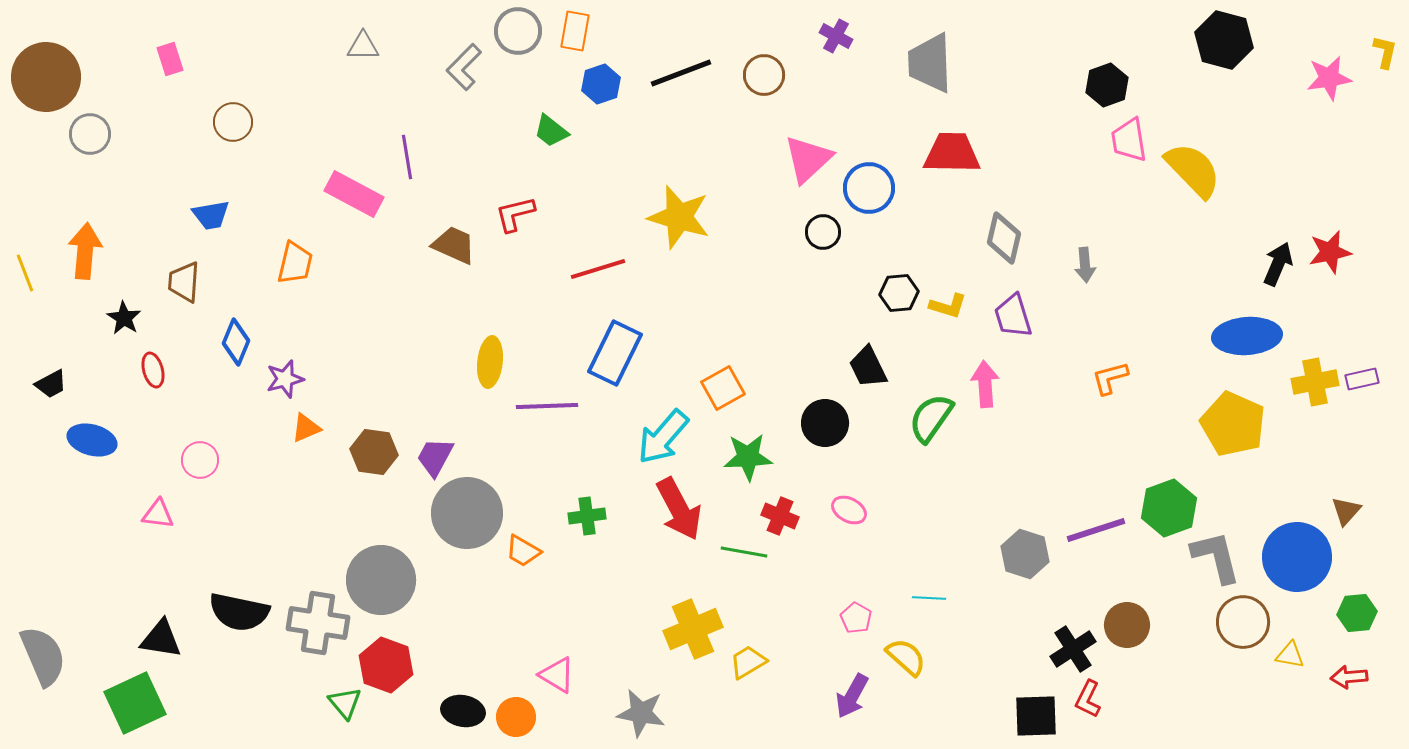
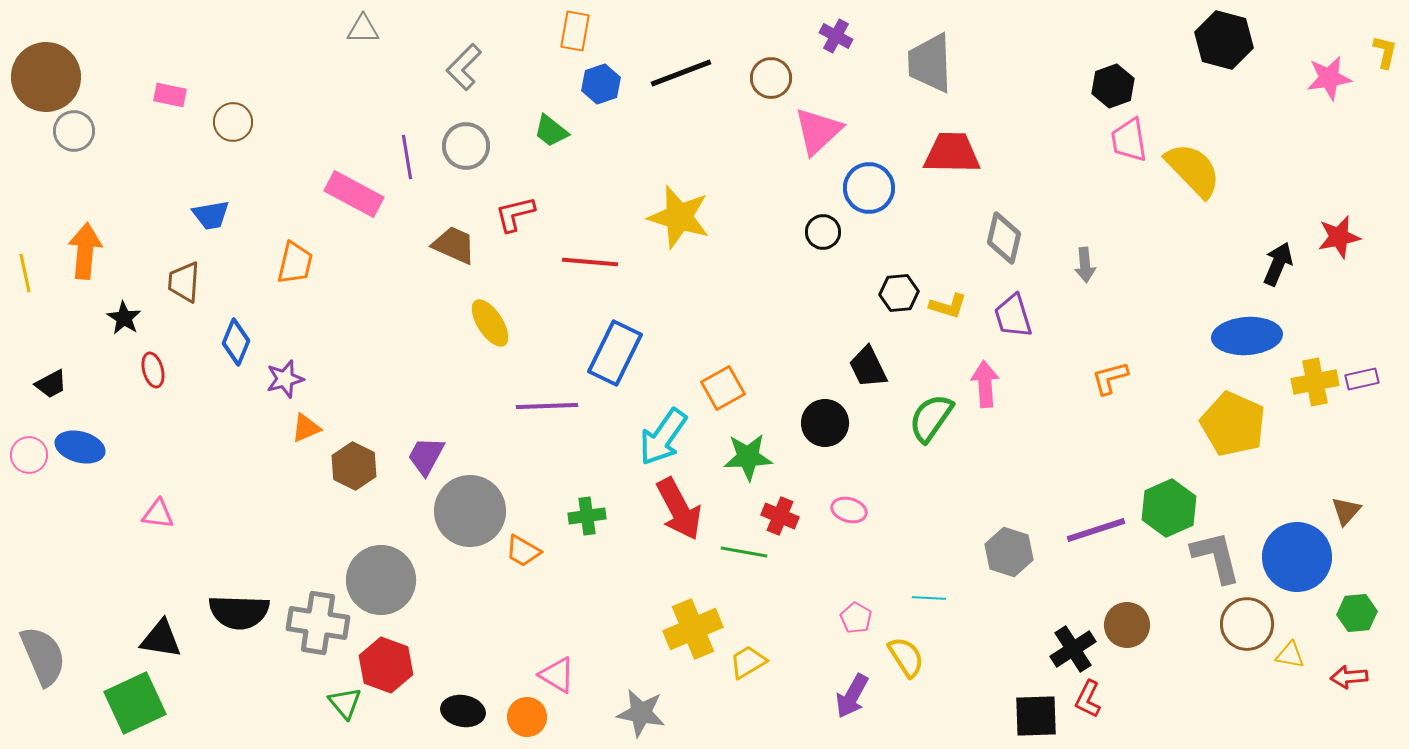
gray circle at (518, 31): moved 52 px left, 115 px down
gray triangle at (363, 46): moved 17 px up
pink rectangle at (170, 59): moved 36 px down; rotated 60 degrees counterclockwise
brown circle at (764, 75): moved 7 px right, 3 px down
black hexagon at (1107, 85): moved 6 px right, 1 px down
gray circle at (90, 134): moved 16 px left, 3 px up
pink triangle at (808, 159): moved 10 px right, 28 px up
red star at (1330, 252): moved 9 px right, 15 px up
red line at (598, 269): moved 8 px left, 7 px up; rotated 22 degrees clockwise
yellow line at (25, 273): rotated 9 degrees clockwise
yellow ellipse at (490, 362): moved 39 px up; rotated 39 degrees counterclockwise
cyan arrow at (663, 437): rotated 6 degrees counterclockwise
blue ellipse at (92, 440): moved 12 px left, 7 px down
brown hexagon at (374, 452): moved 20 px left, 14 px down; rotated 18 degrees clockwise
purple trapezoid at (435, 457): moved 9 px left, 1 px up
pink circle at (200, 460): moved 171 px left, 5 px up
green hexagon at (1169, 508): rotated 4 degrees counterclockwise
pink ellipse at (849, 510): rotated 12 degrees counterclockwise
gray circle at (467, 513): moved 3 px right, 2 px up
gray hexagon at (1025, 554): moved 16 px left, 2 px up
black semicircle at (239, 612): rotated 10 degrees counterclockwise
brown circle at (1243, 622): moved 4 px right, 2 px down
yellow semicircle at (906, 657): rotated 15 degrees clockwise
orange circle at (516, 717): moved 11 px right
